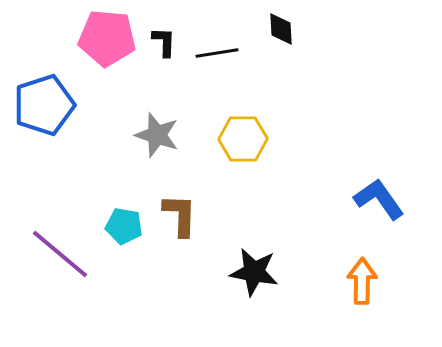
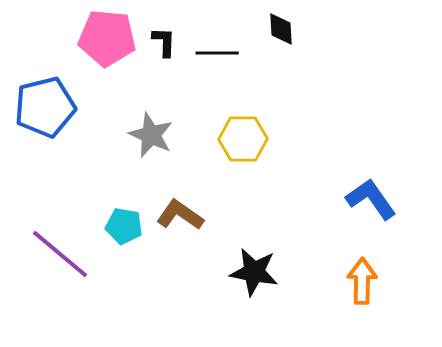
black line: rotated 9 degrees clockwise
blue pentagon: moved 1 px right, 2 px down; rotated 4 degrees clockwise
gray star: moved 6 px left; rotated 6 degrees clockwise
blue L-shape: moved 8 px left
brown L-shape: rotated 57 degrees counterclockwise
